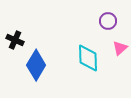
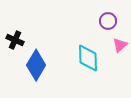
pink triangle: moved 3 px up
